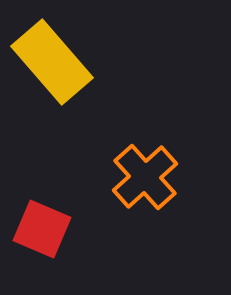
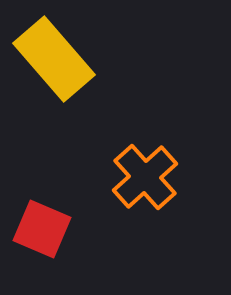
yellow rectangle: moved 2 px right, 3 px up
